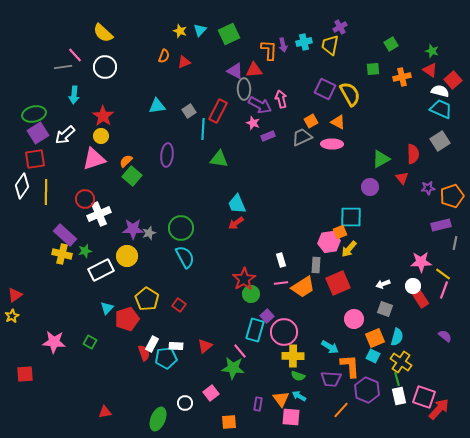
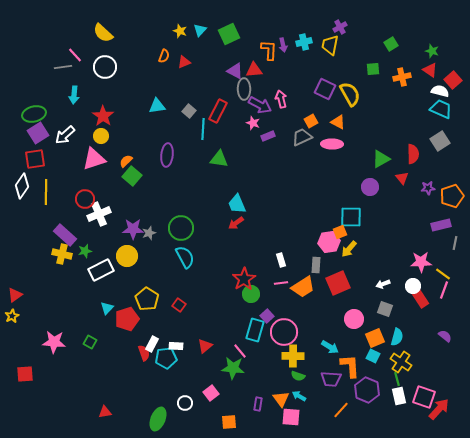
gray square at (189, 111): rotated 16 degrees counterclockwise
